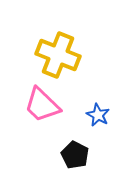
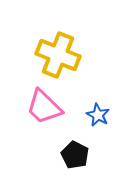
pink trapezoid: moved 2 px right, 2 px down
